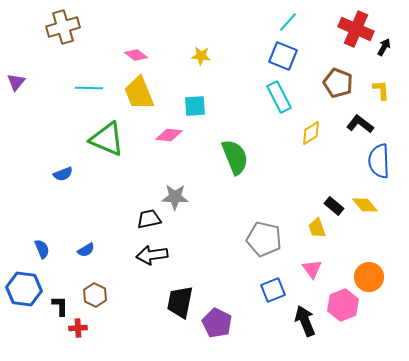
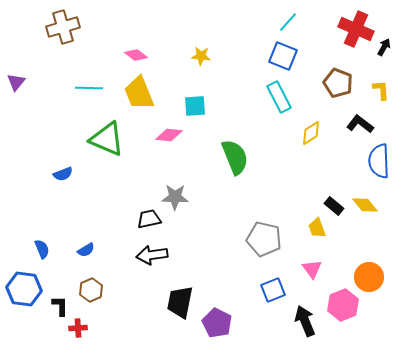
brown hexagon at (95, 295): moved 4 px left, 5 px up; rotated 10 degrees clockwise
